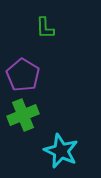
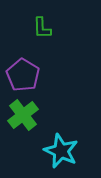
green L-shape: moved 3 px left
green cross: rotated 16 degrees counterclockwise
